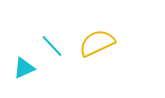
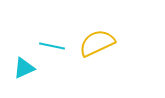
cyan line: rotated 35 degrees counterclockwise
